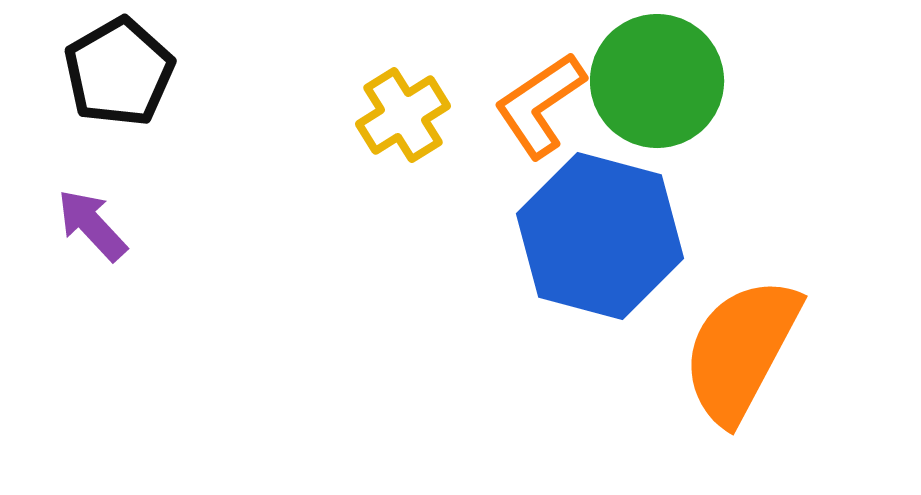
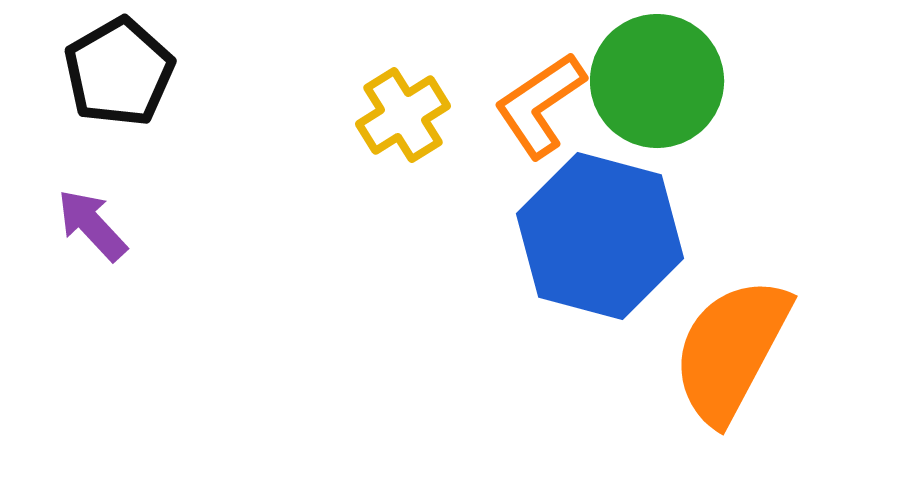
orange semicircle: moved 10 px left
